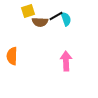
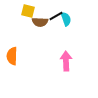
yellow square: rotated 32 degrees clockwise
